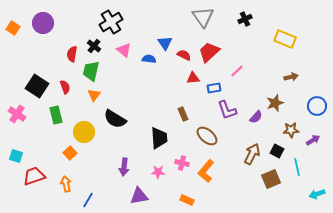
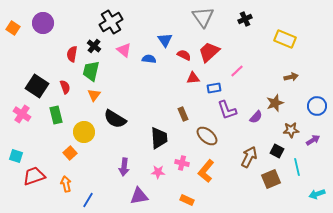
blue triangle at (165, 43): moved 3 px up
pink cross at (17, 114): moved 5 px right
brown arrow at (252, 154): moved 3 px left, 3 px down
